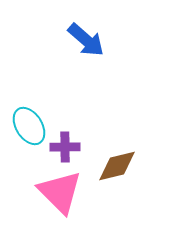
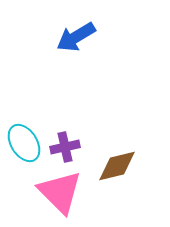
blue arrow: moved 10 px left, 3 px up; rotated 108 degrees clockwise
cyan ellipse: moved 5 px left, 17 px down
purple cross: rotated 12 degrees counterclockwise
